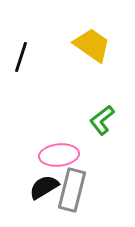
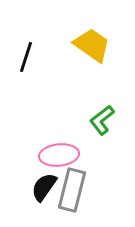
black line: moved 5 px right
black semicircle: rotated 24 degrees counterclockwise
